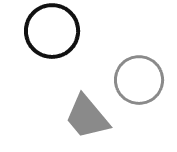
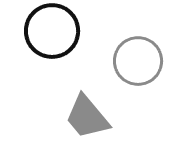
gray circle: moved 1 px left, 19 px up
